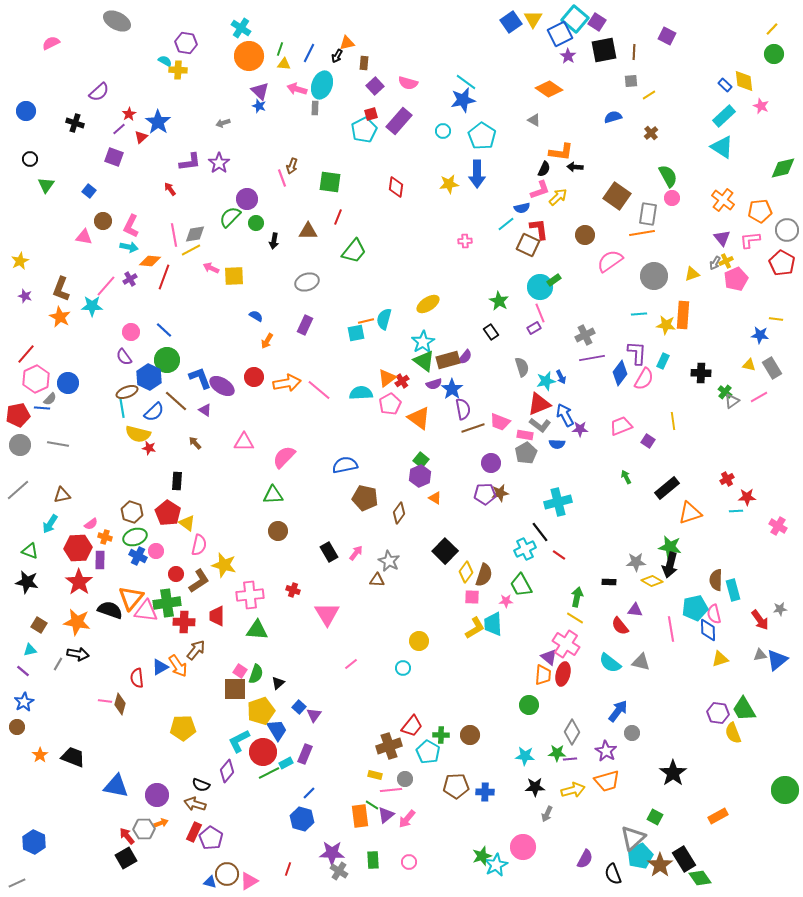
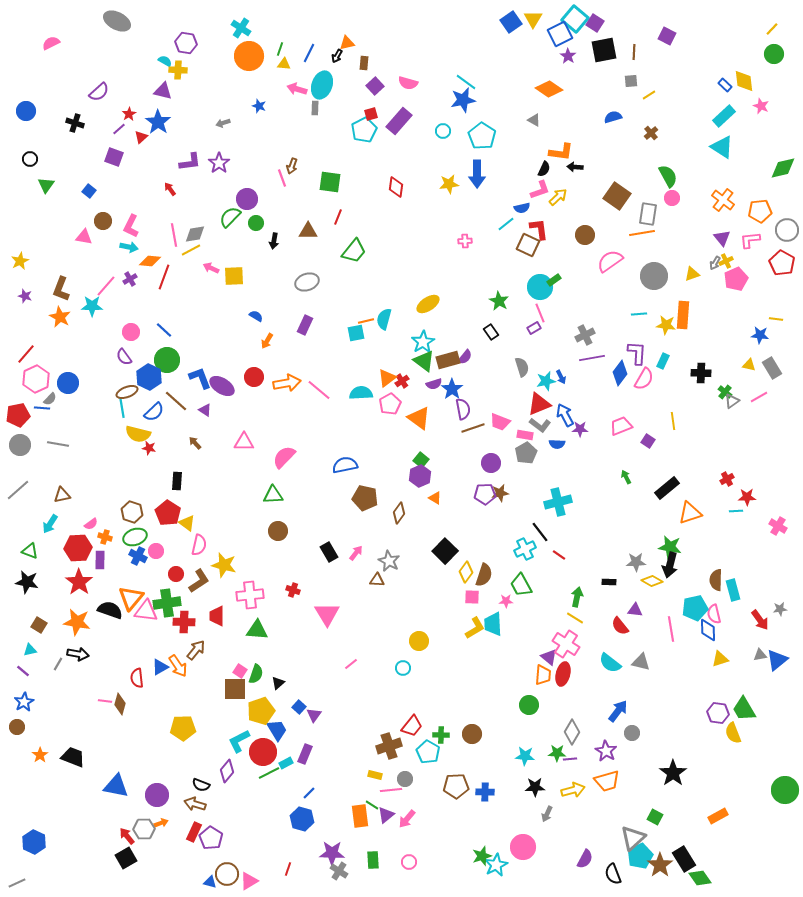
purple square at (597, 22): moved 2 px left, 1 px down
purple triangle at (260, 91): moved 97 px left; rotated 30 degrees counterclockwise
brown circle at (470, 735): moved 2 px right, 1 px up
